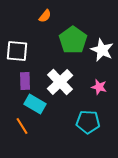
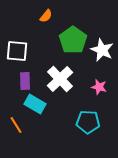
orange semicircle: moved 1 px right
white cross: moved 3 px up
orange line: moved 6 px left, 1 px up
